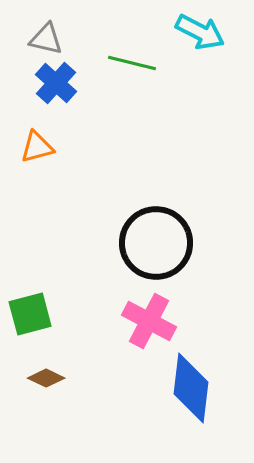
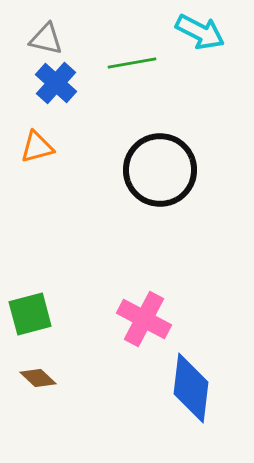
green line: rotated 24 degrees counterclockwise
black circle: moved 4 px right, 73 px up
pink cross: moved 5 px left, 2 px up
brown diamond: moved 8 px left; rotated 18 degrees clockwise
